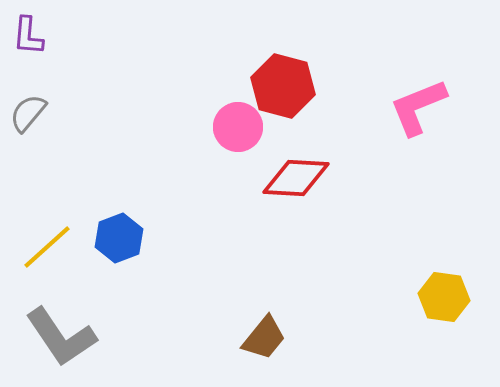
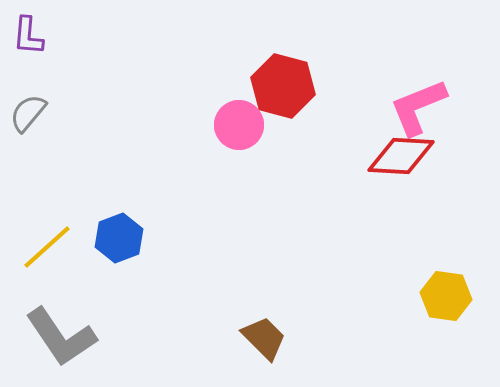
pink circle: moved 1 px right, 2 px up
red diamond: moved 105 px right, 22 px up
yellow hexagon: moved 2 px right, 1 px up
brown trapezoid: rotated 84 degrees counterclockwise
